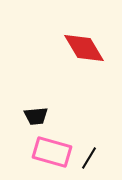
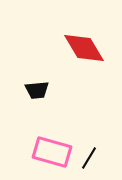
black trapezoid: moved 1 px right, 26 px up
